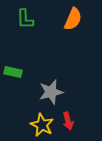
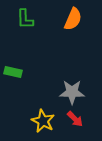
gray star: moved 21 px right; rotated 15 degrees clockwise
red arrow: moved 7 px right, 2 px up; rotated 30 degrees counterclockwise
yellow star: moved 1 px right, 4 px up
